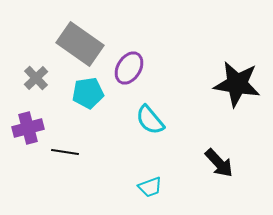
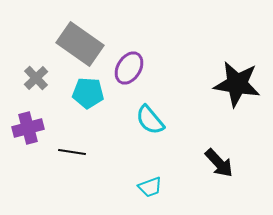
cyan pentagon: rotated 12 degrees clockwise
black line: moved 7 px right
